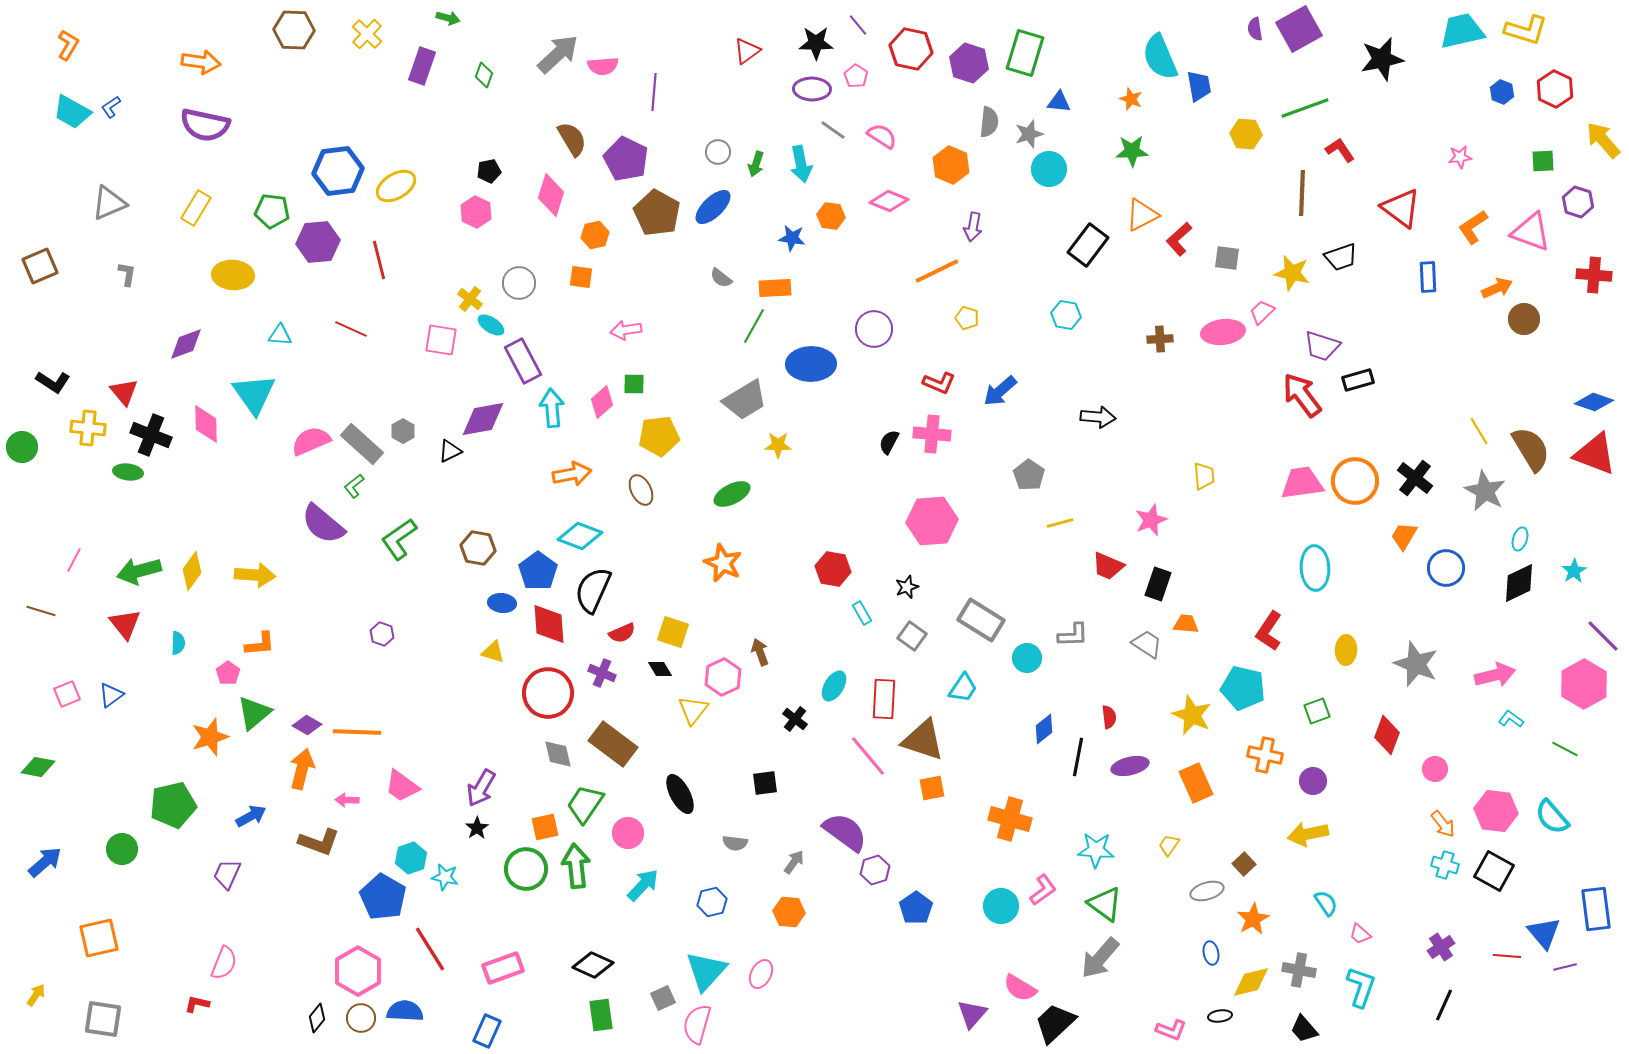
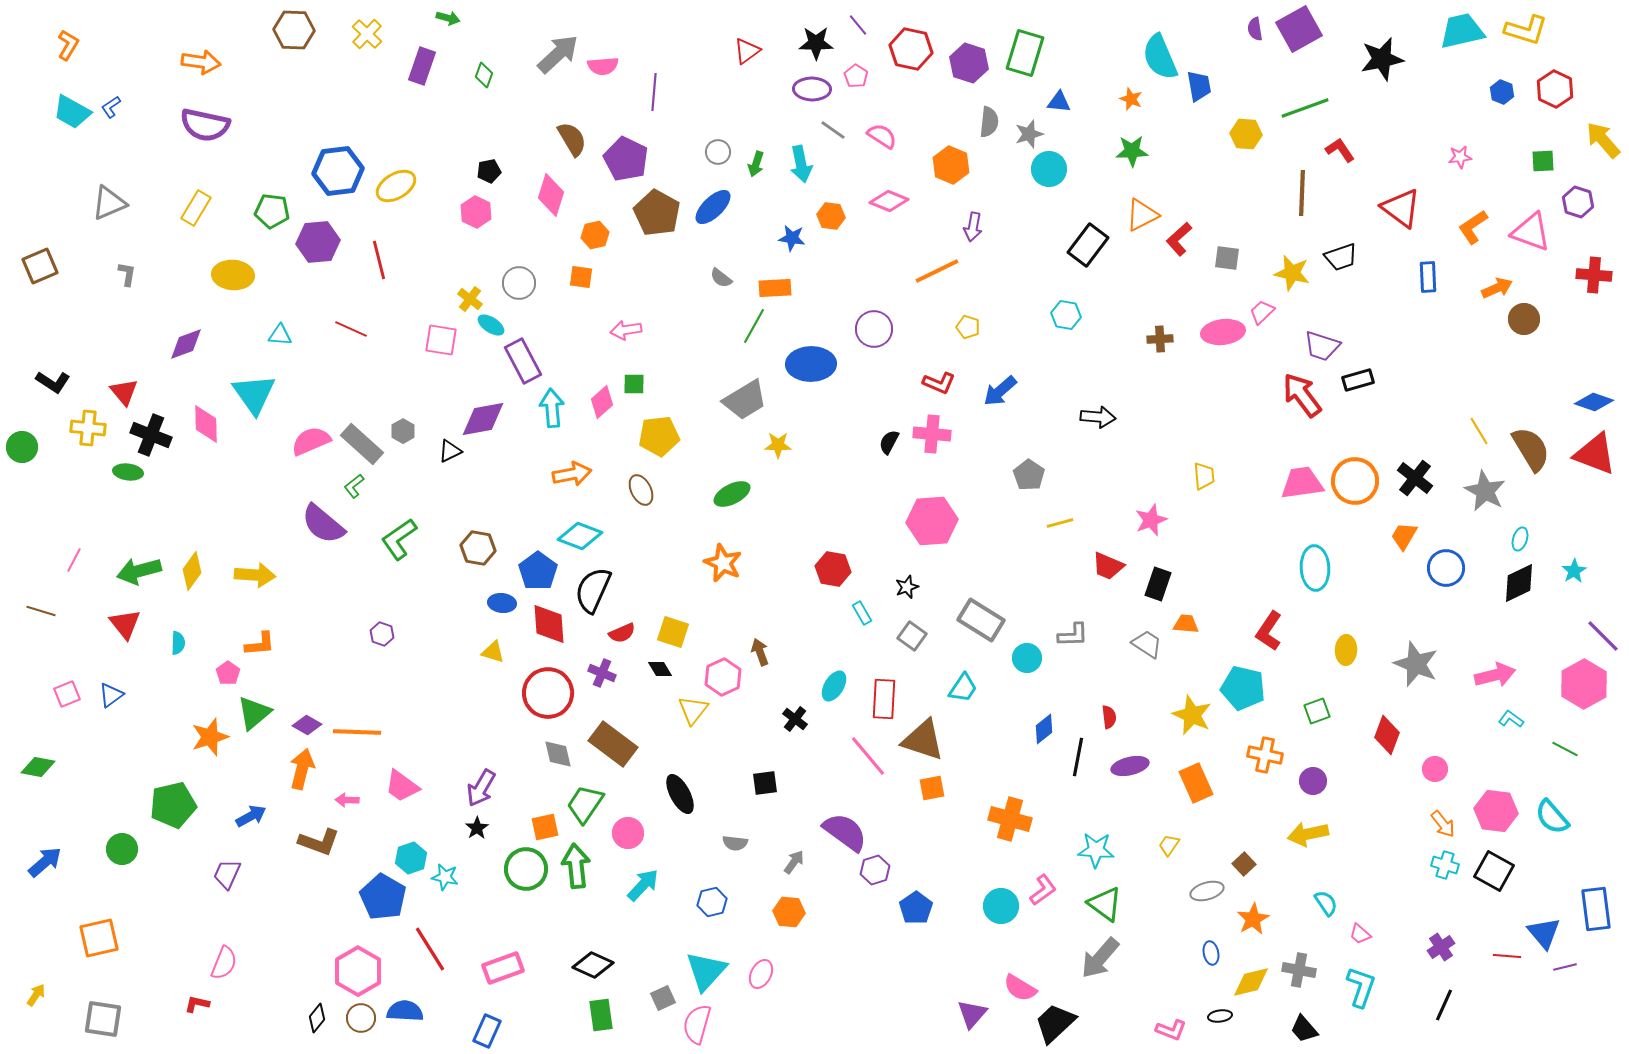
yellow pentagon at (967, 318): moved 1 px right, 9 px down
